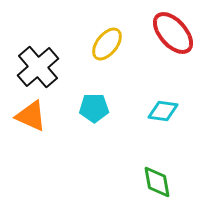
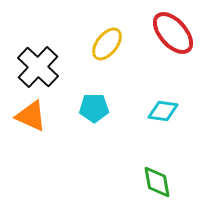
black cross: rotated 6 degrees counterclockwise
